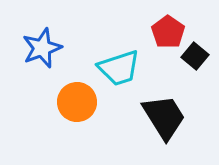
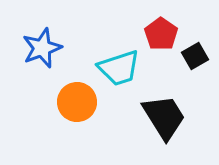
red pentagon: moved 7 px left, 2 px down
black square: rotated 20 degrees clockwise
